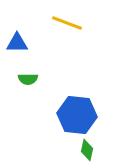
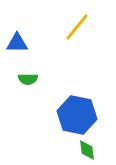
yellow line: moved 10 px right, 4 px down; rotated 72 degrees counterclockwise
blue hexagon: rotated 6 degrees clockwise
green diamond: rotated 20 degrees counterclockwise
